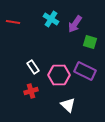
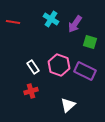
pink hexagon: moved 10 px up; rotated 20 degrees clockwise
white triangle: rotated 35 degrees clockwise
